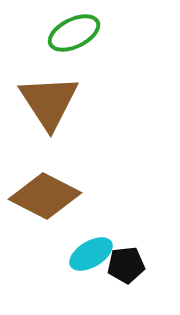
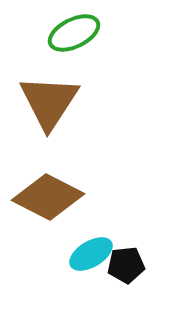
brown triangle: rotated 6 degrees clockwise
brown diamond: moved 3 px right, 1 px down
